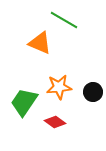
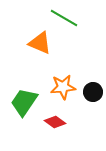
green line: moved 2 px up
orange star: moved 4 px right
